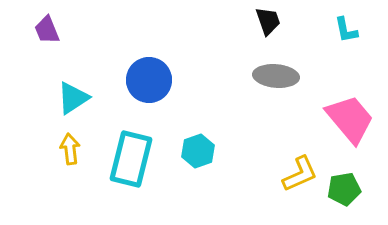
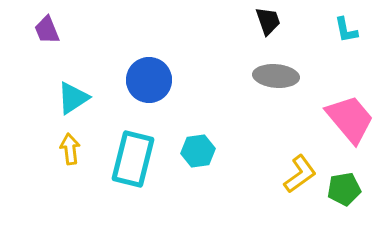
cyan hexagon: rotated 12 degrees clockwise
cyan rectangle: moved 2 px right
yellow L-shape: rotated 12 degrees counterclockwise
